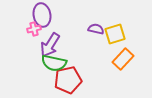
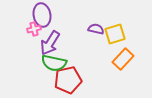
purple arrow: moved 2 px up
